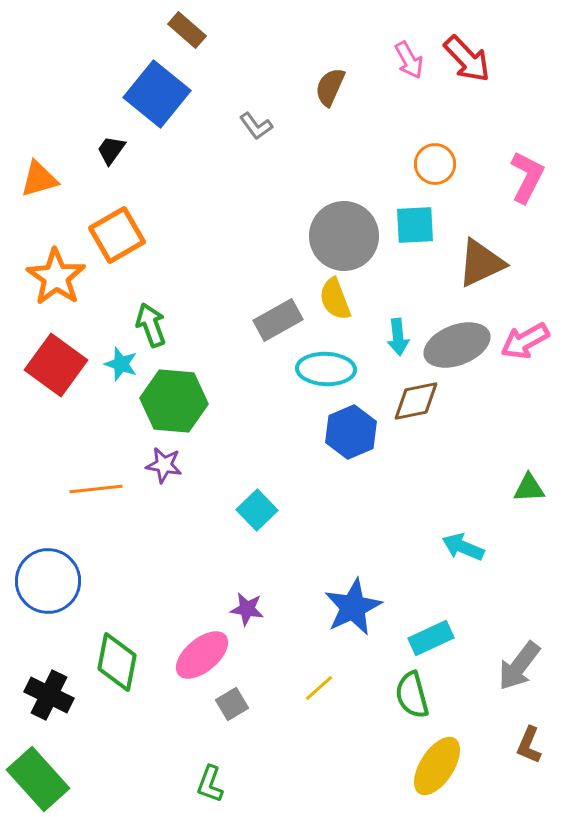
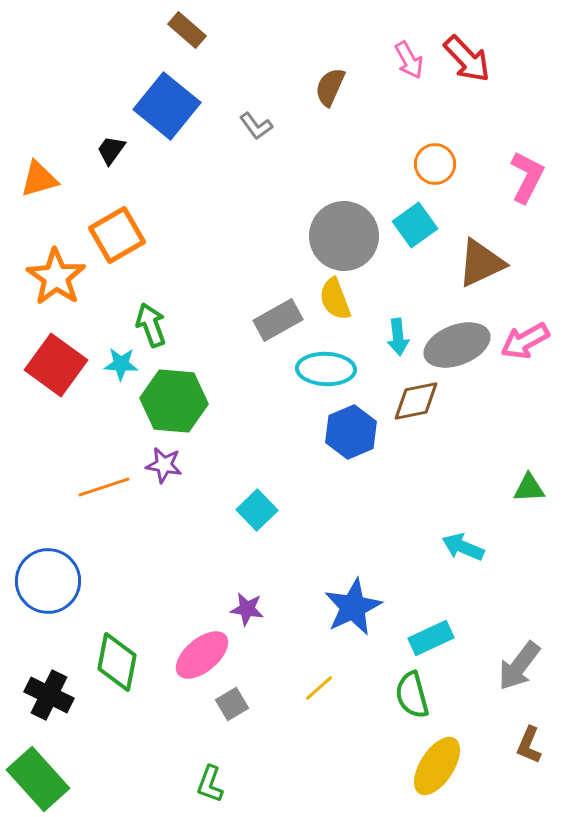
blue square at (157, 94): moved 10 px right, 12 px down
cyan square at (415, 225): rotated 33 degrees counterclockwise
cyan star at (121, 364): rotated 16 degrees counterclockwise
orange line at (96, 489): moved 8 px right, 2 px up; rotated 12 degrees counterclockwise
